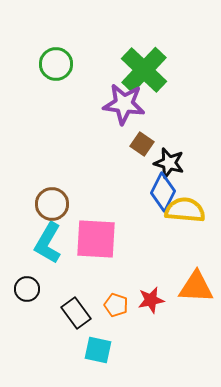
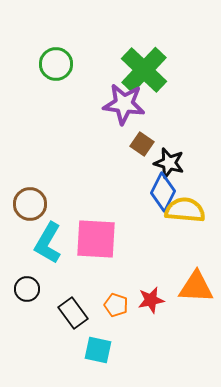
brown circle: moved 22 px left
black rectangle: moved 3 px left
